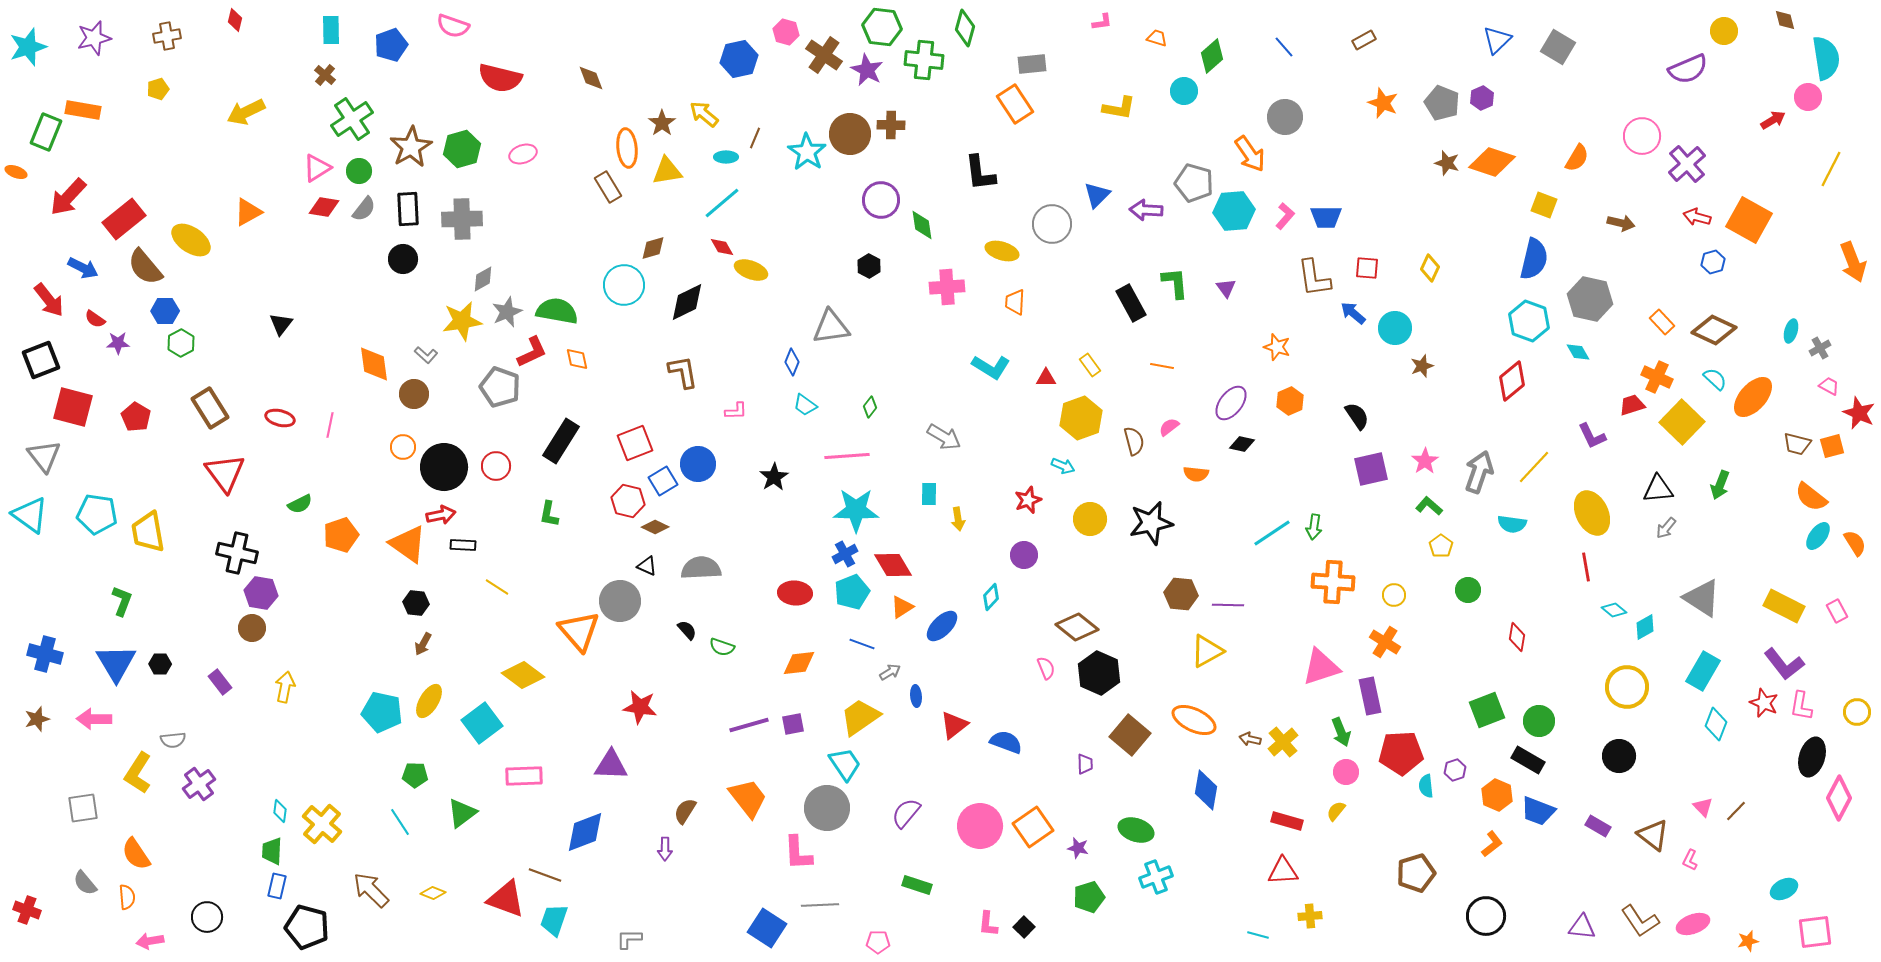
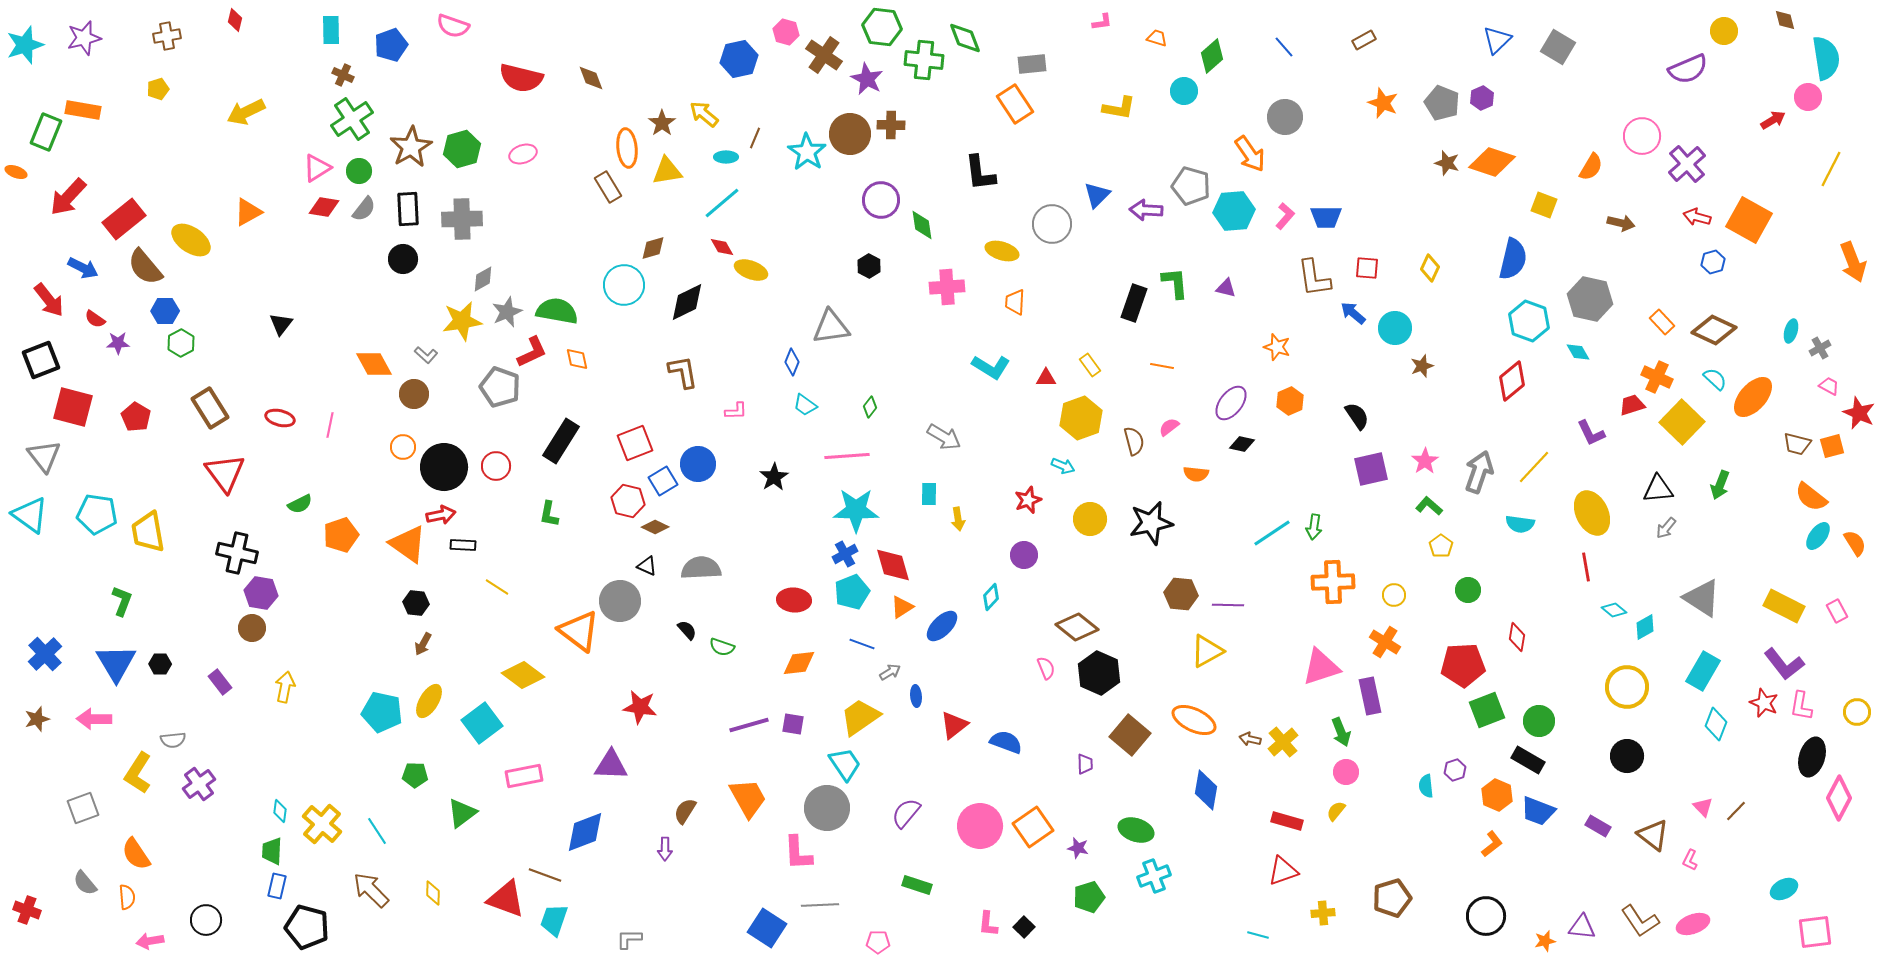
green diamond at (965, 28): moved 10 px down; rotated 36 degrees counterclockwise
purple star at (94, 38): moved 10 px left
cyan star at (28, 47): moved 3 px left, 2 px up
purple star at (867, 70): moved 9 px down
brown cross at (325, 75): moved 18 px right; rotated 15 degrees counterclockwise
red semicircle at (500, 78): moved 21 px right
orange semicircle at (1577, 158): moved 14 px right, 9 px down
gray pentagon at (1194, 183): moved 3 px left, 3 px down
blue semicircle at (1534, 259): moved 21 px left
purple triangle at (1226, 288): rotated 40 degrees counterclockwise
black rectangle at (1131, 303): moved 3 px right; rotated 48 degrees clockwise
orange diamond at (374, 364): rotated 21 degrees counterclockwise
purple L-shape at (1592, 436): moved 1 px left, 3 px up
cyan semicircle at (1512, 524): moved 8 px right
red diamond at (893, 565): rotated 15 degrees clockwise
orange cross at (1333, 582): rotated 6 degrees counterclockwise
red ellipse at (795, 593): moved 1 px left, 7 px down
orange triangle at (579, 631): rotated 12 degrees counterclockwise
blue cross at (45, 654): rotated 32 degrees clockwise
purple square at (793, 724): rotated 20 degrees clockwise
red pentagon at (1401, 753): moved 62 px right, 88 px up
black circle at (1619, 756): moved 8 px right
pink rectangle at (524, 776): rotated 9 degrees counterclockwise
orange trapezoid at (748, 798): rotated 9 degrees clockwise
gray square at (83, 808): rotated 12 degrees counterclockwise
cyan line at (400, 822): moved 23 px left, 9 px down
red triangle at (1283, 871): rotated 16 degrees counterclockwise
brown pentagon at (1416, 873): moved 24 px left, 25 px down
cyan cross at (1156, 877): moved 2 px left, 1 px up
yellow diamond at (433, 893): rotated 70 degrees clockwise
yellow cross at (1310, 916): moved 13 px right, 3 px up
black circle at (207, 917): moved 1 px left, 3 px down
orange star at (1748, 941): moved 203 px left
